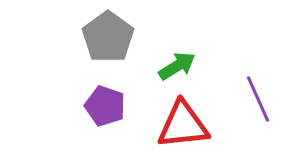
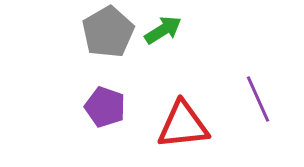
gray pentagon: moved 5 px up; rotated 6 degrees clockwise
green arrow: moved 14 px left, 36 px up
purple pentagon: moved 1 px down
